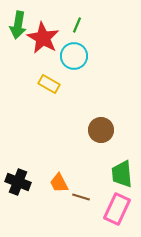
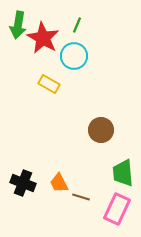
green trapezoid: moved 1 px right, 1 px up
black cross: moved 5 px right, 1 px down
